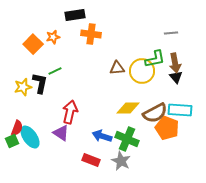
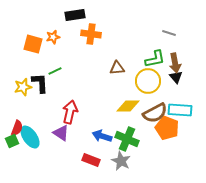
gray line: moved 2 px left; rotated 24 degrees clockwise
orange square: rotated 30 degrees counterclockwise
yellow circle: moved 6 px right, 10 px down
black L-shape: rotated 15 degrees counterclockwise
yellow diamond: moved 2 px up
